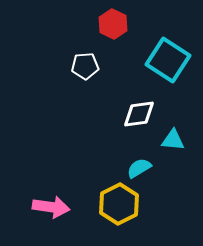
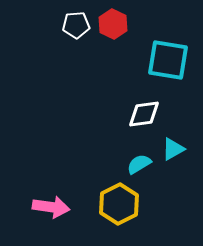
cyan square: rotated 24 degrees counterclockwise
white pentagon: moved 9 px left, 41 px up
white diamond: moved 5 px right
cyan triangle: moved 9 px down; rotated 35 degrees counterclockwise
cyan semicircle: moved 4 px up
